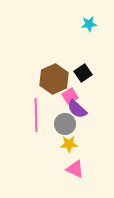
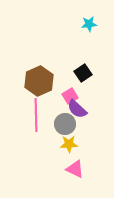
brown hexagon: moved 15 px left, 2 px down
